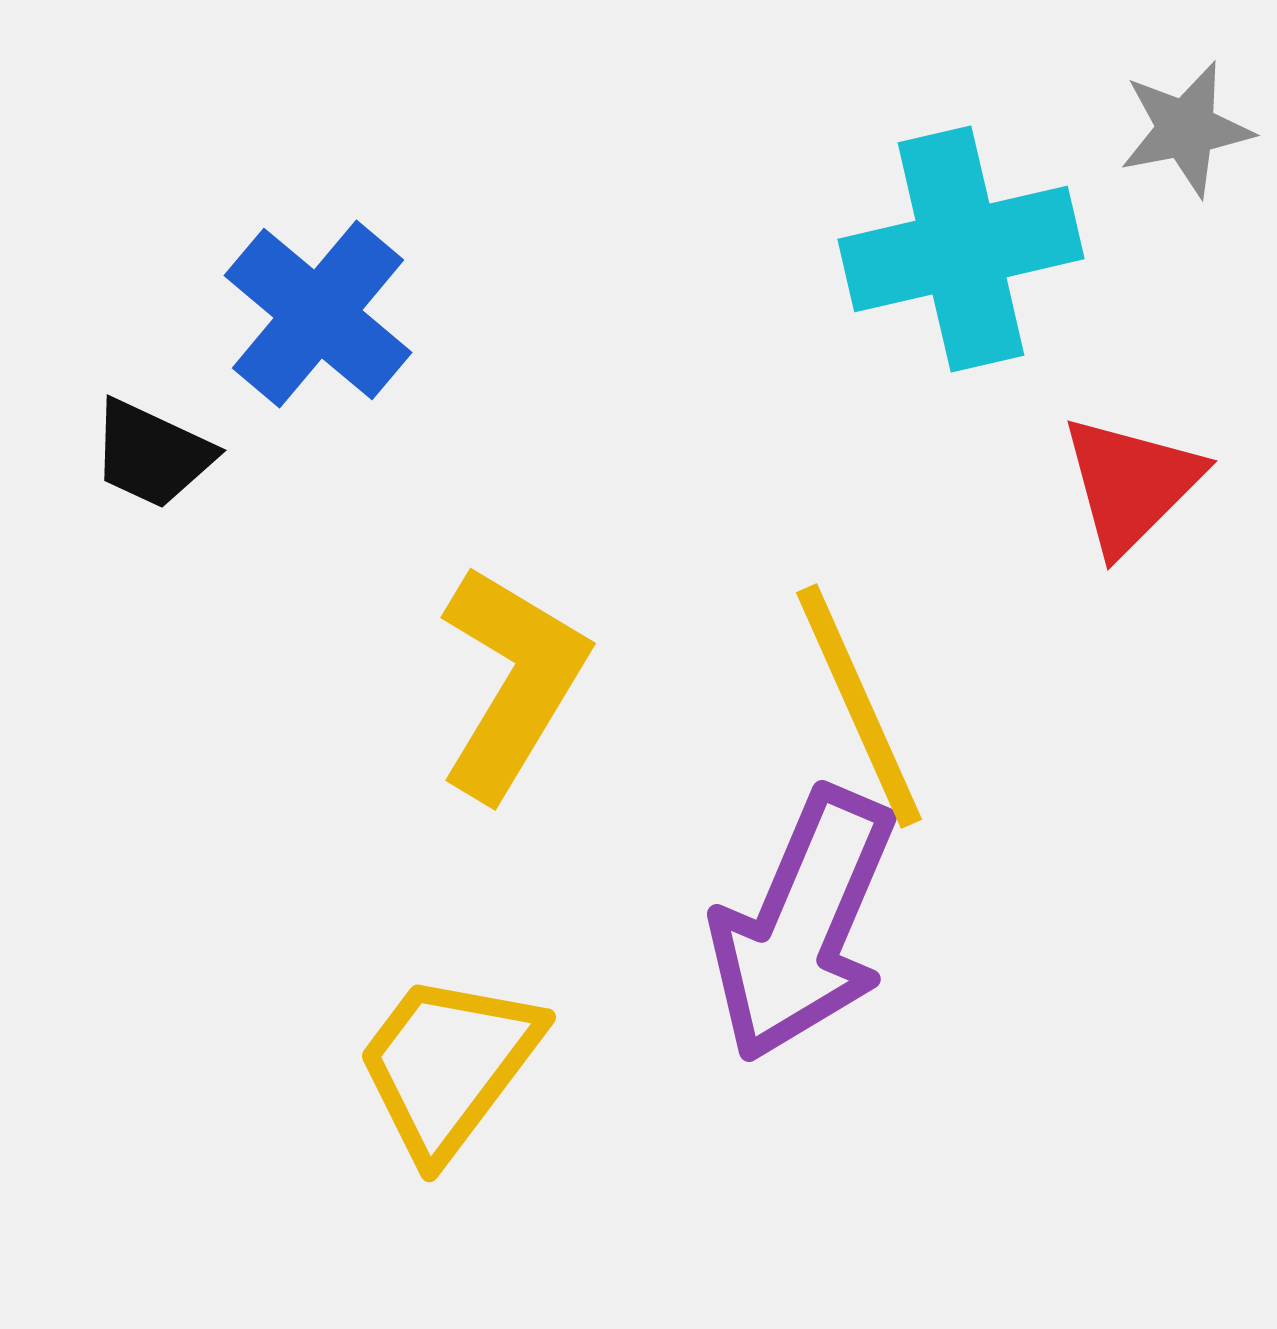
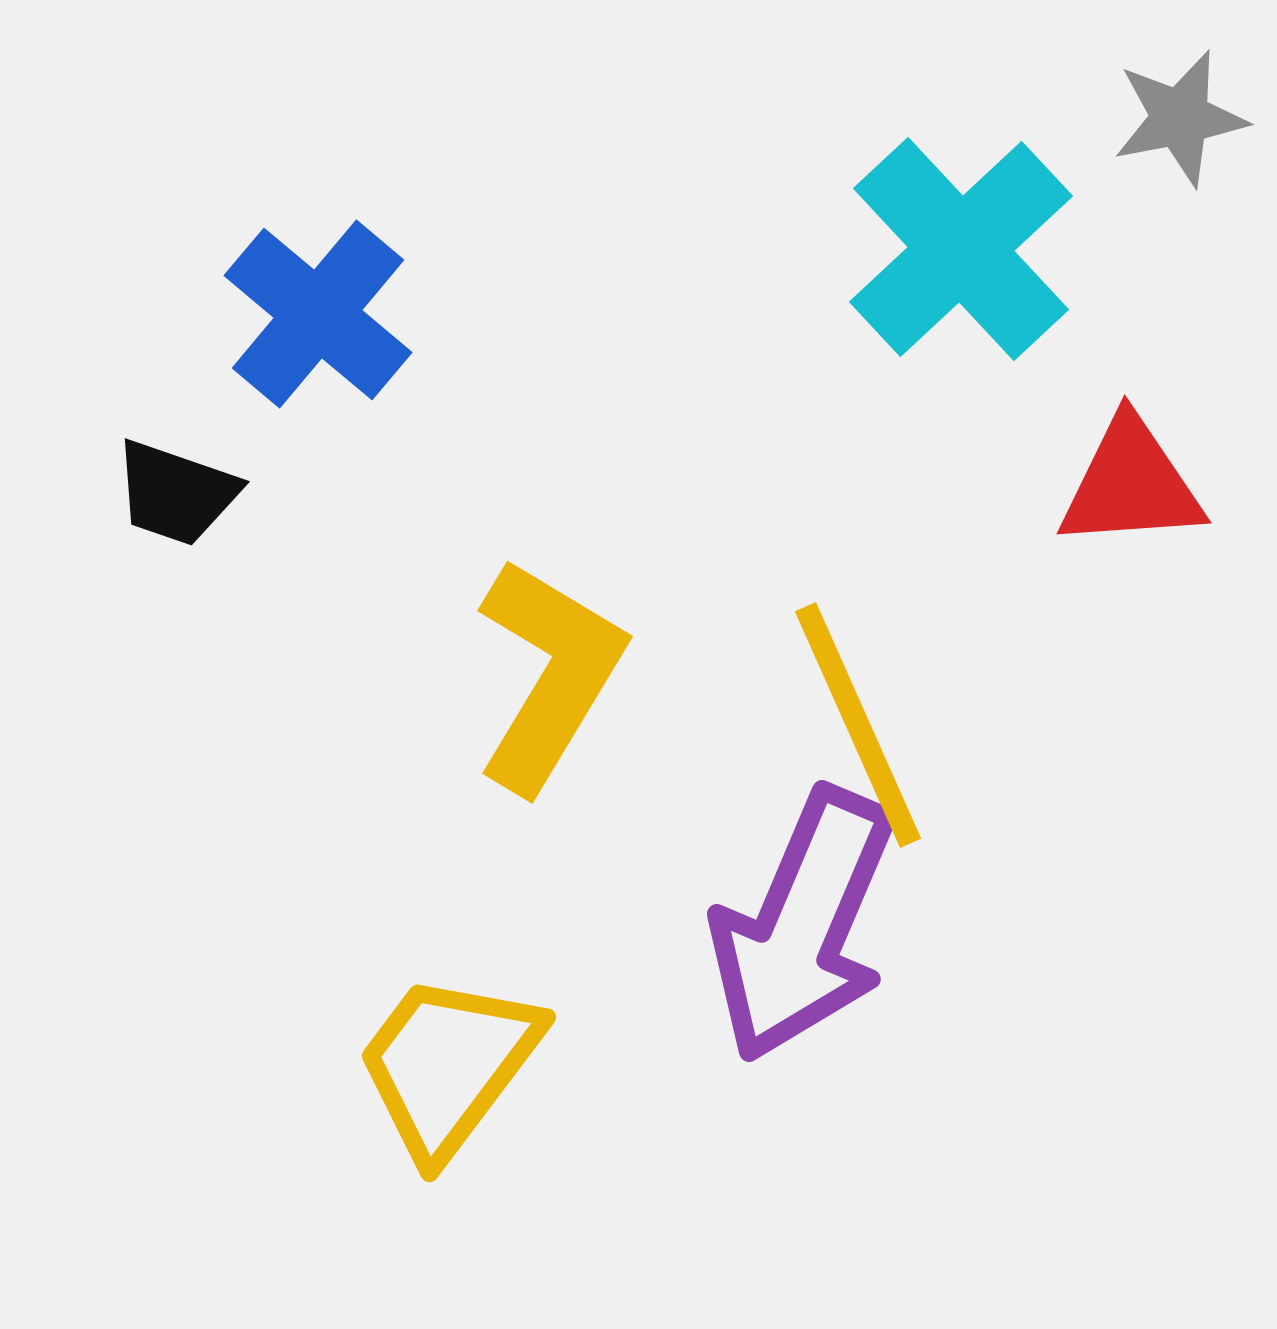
gray star: moved 6 px left, 11 px up
cyan cross: rotated 30 degrees counterclockwise
black trapezoid: moved 24 px right, 39 px down; rotated 6 degrees counterclockwise
red triangle: rotated 41 degrees clockwise
yellow L-shape: moved 37 px right, 7 px up
yellow line: moved 1 px left, 19 px down
